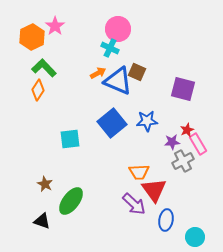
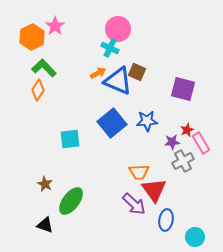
pink rectangle: moved 3 px right, 1 px up
black triangle: moved 3 px right, 4 px down
